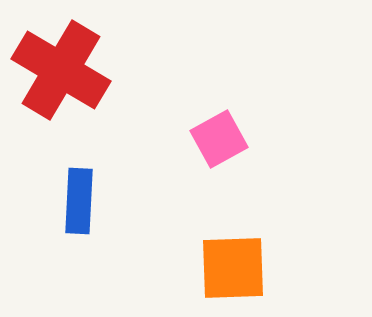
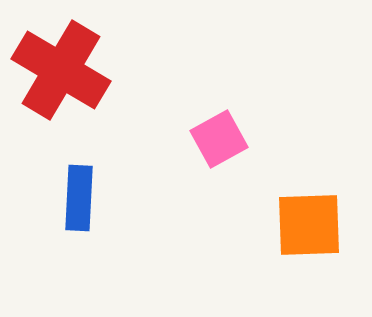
blue rectangle: moved 3 px up
orange square: moved 76 px right, 43 px up
